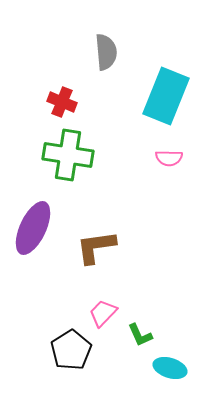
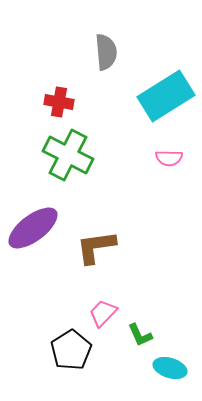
cyan rectangle: rotated 36 degrees clockwise
red cross: moved 3 px left; rotated 12 degrees counterclockwise
green cross: rotated 18 degrees clockwise
purple ellipse: rotated 28 degrees clockwise
